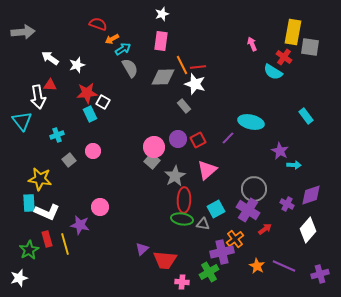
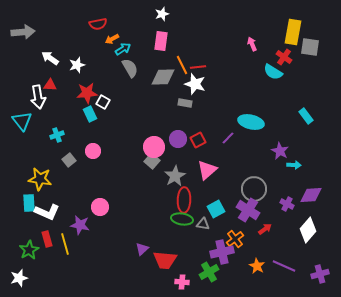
red semicircle at (98, 24): rotated 150 degrees clockwise
gray rectangle at (184, 106): moved 1 px right, 3 px up; rotated 40 degrees counterclockwise
purple diamond at (311, 195): rotated 15 degrees clockwise
